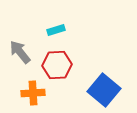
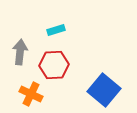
gray arrow: rotated 45 degrees clockwise
red hexagon: moved 3 px left
orange cross: moved 2 px left, 1 px down; rotated 30 degrees clockwise
